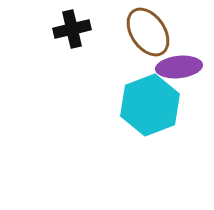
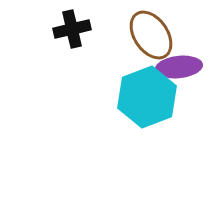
brown ellipse: moved 3 px right, 3 px down
cyan hexagon: moved 3 px left, 8 px up
